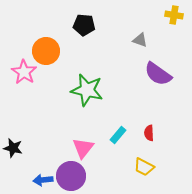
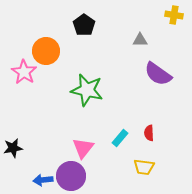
black pentagon: rotated 30 degrees clockwise
gray triangle: rotated 21 degrees counterclockwise
cyan rectangle: moved 2 px right, 3 px down
black star: rotated 24 degrees counterclockwise
yellow trapezoid: rotated 20 degrees counterclockwise
